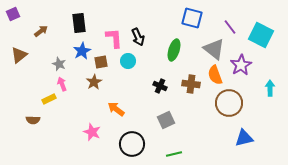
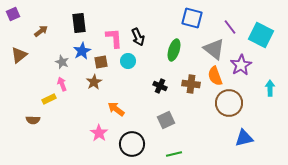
gray star: moved 3 px right, 2 px up
orange semicircle: moved 1 px down
pink star: moved 7 px right, 1 px down; rotated 12 degrees clockwise
